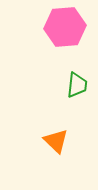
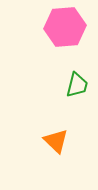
green trapezoid: rotated 8 degrees clockwise
